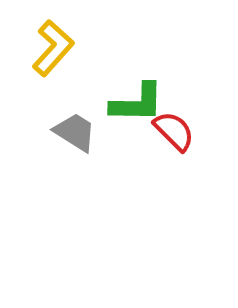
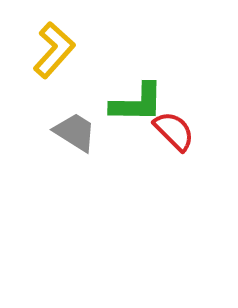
yellow L-shape: moved 1 px right, 2 px down
